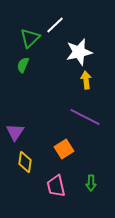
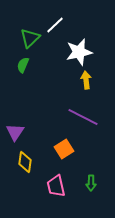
purple line: moved 2 px left
